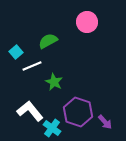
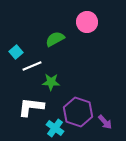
green semicircle: moved 7 px right, 2 px up
green star: moved 3 px left; rotated 24 degrees counterclockwise
white L-shape: moved 1 px right, 4 px up; rotated 44 degrees counterclockwise
cyan cross: moved 3 px right
